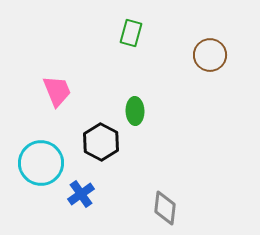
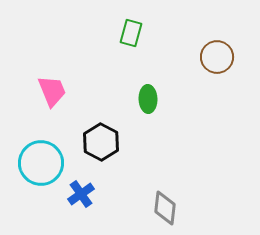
brown circle: moved 7 px right, 2 px down
pink trapezoid: moved 5 px left
green ellipse: moved 13 px right, 12 px up
